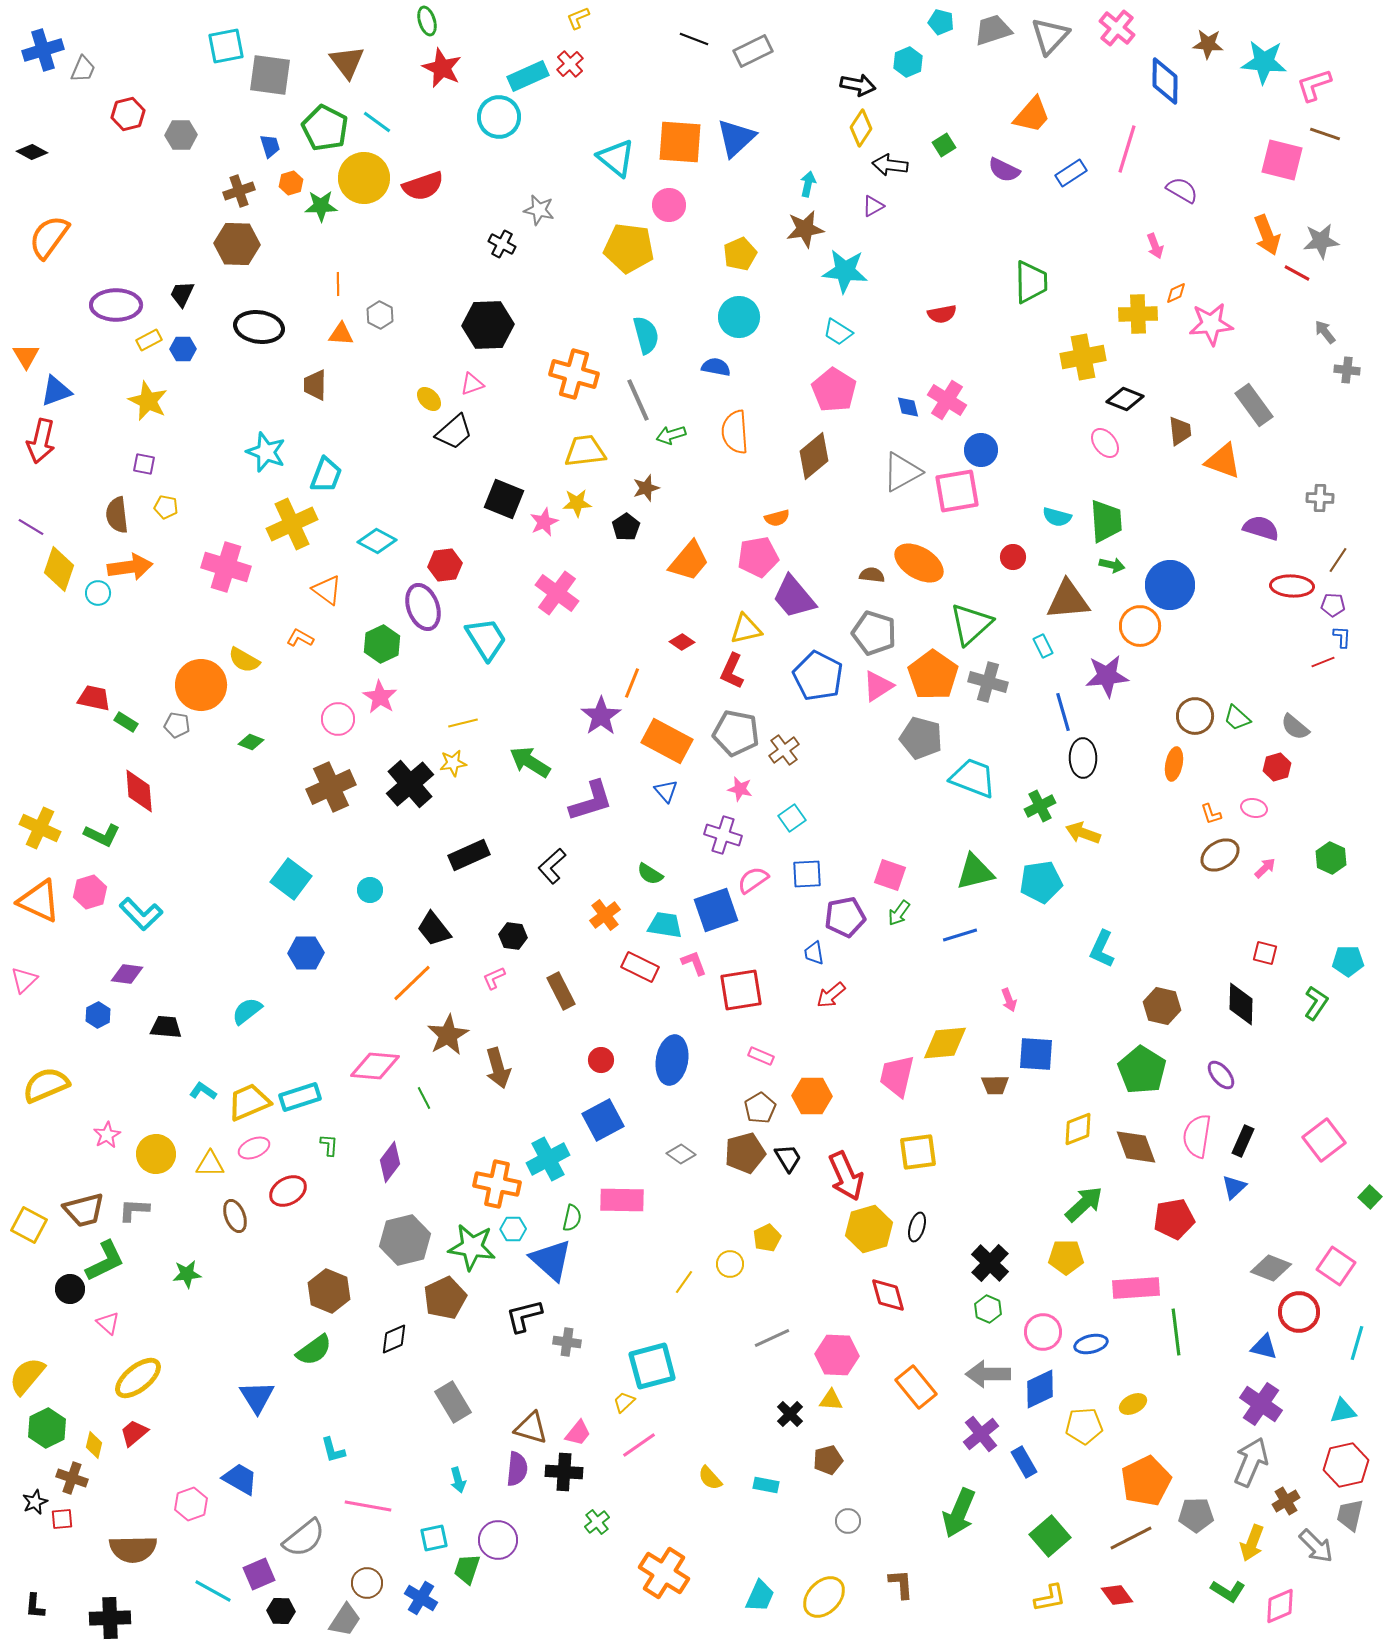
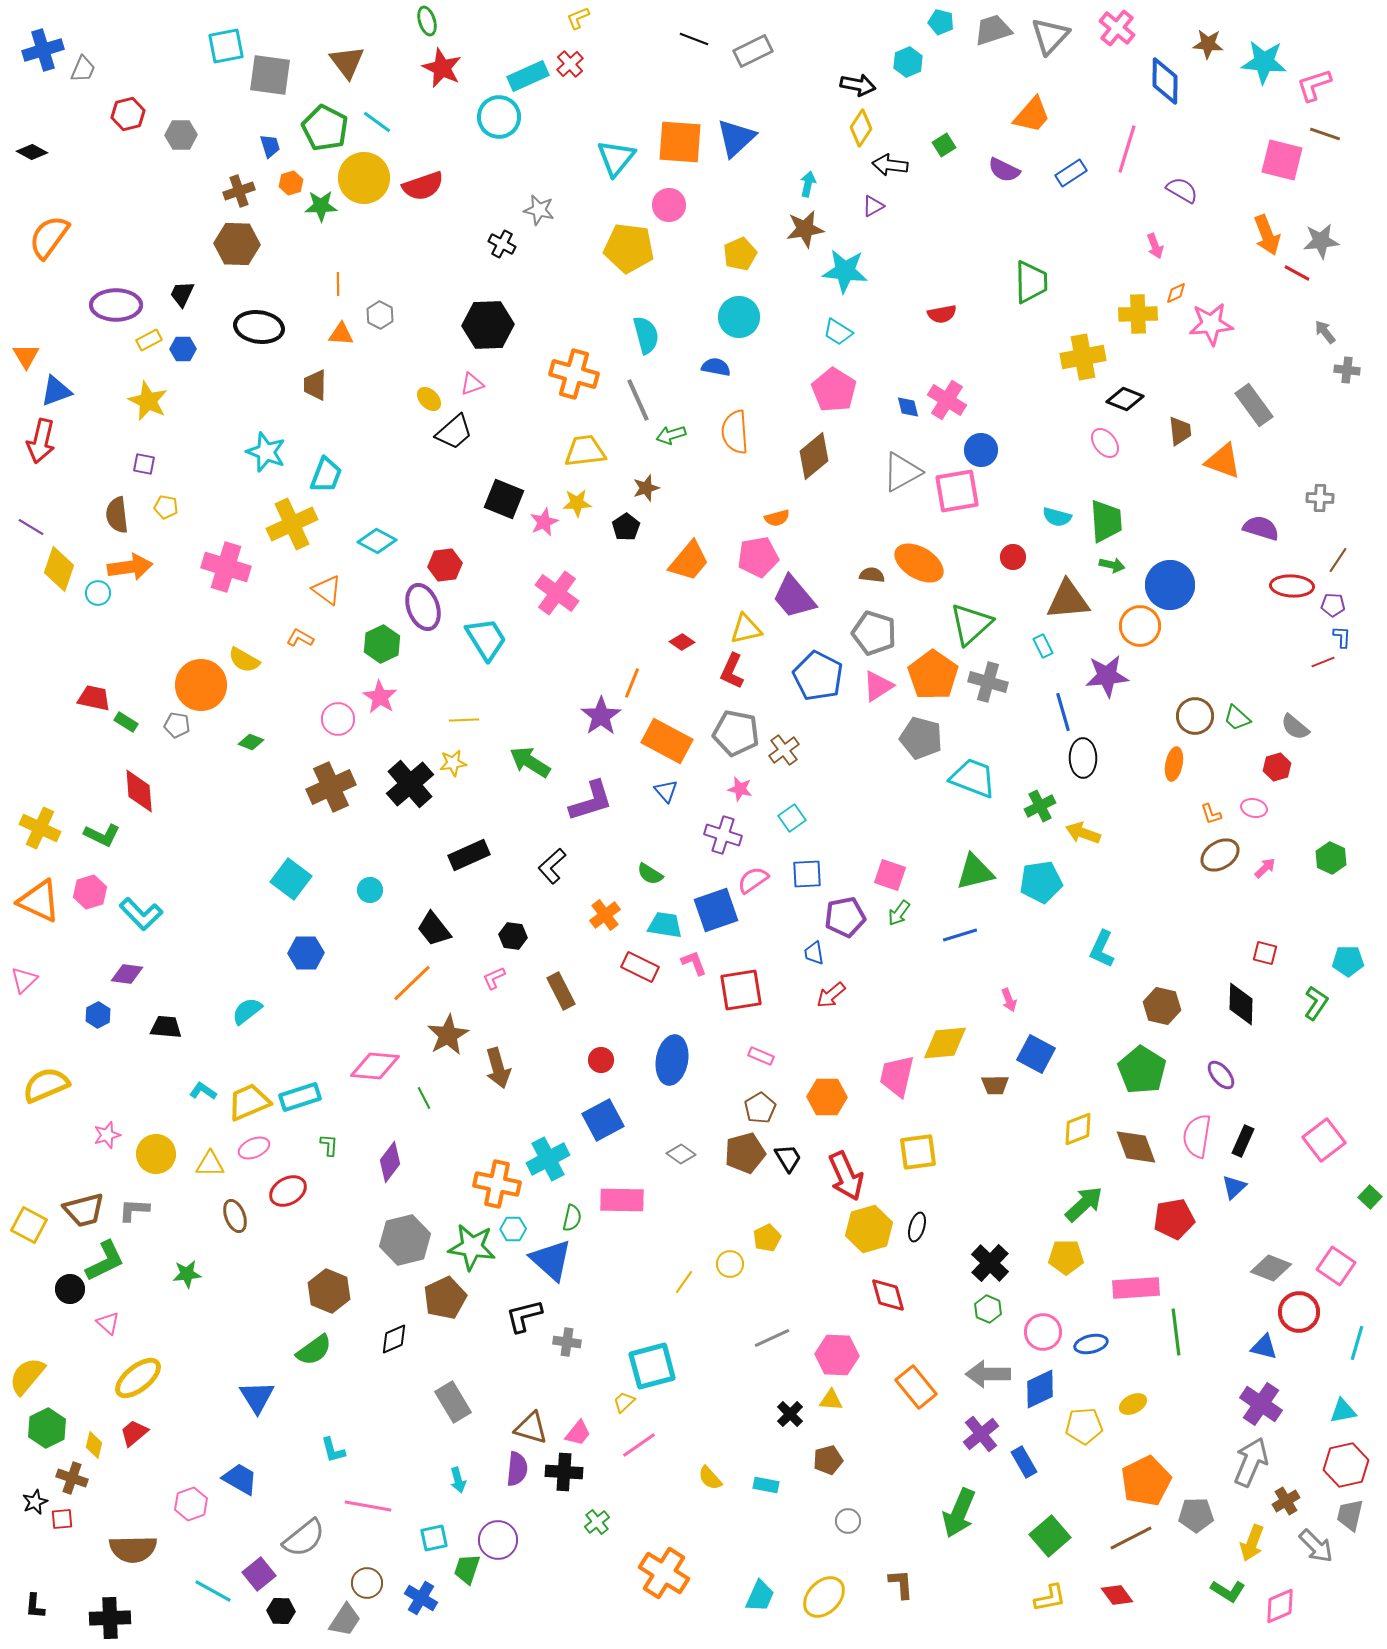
cyan triangle at (616, 158): rotated 30 degrees clockwise
yellow line at (463, 723): moved 1 px right, 3 px up; rotated 12 degrees clockwise
blue square at (1036, 1054): rotated 24 degrees clockwise
orange hexagon at (812, 1096): moved 15 px right, 1 px down
pink star at (107, 1135): rotated 12 degrees clockwise
purple square at (259, 1574): rotated 16 degrees counterclockwise
